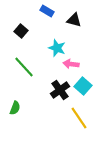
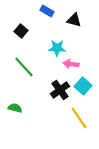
cyan star: rotated 18 degrees counterclockwise
green semicircle: rotated 96 degrees counterclockwise
